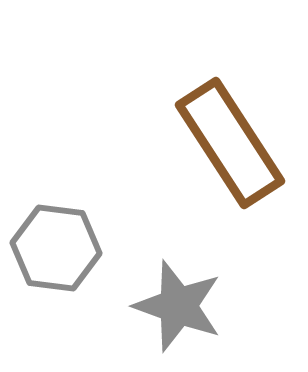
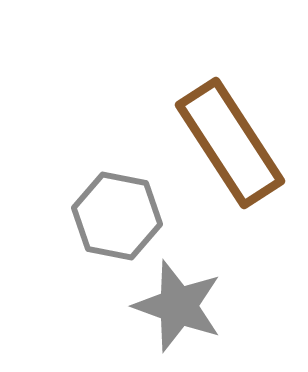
gray hexagon: moved 61 px right, 32 px up; rotated 4 degrees clockwise
